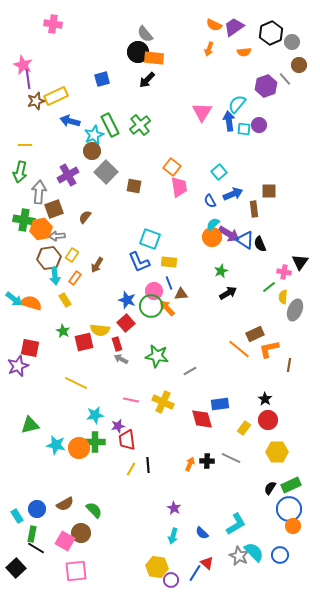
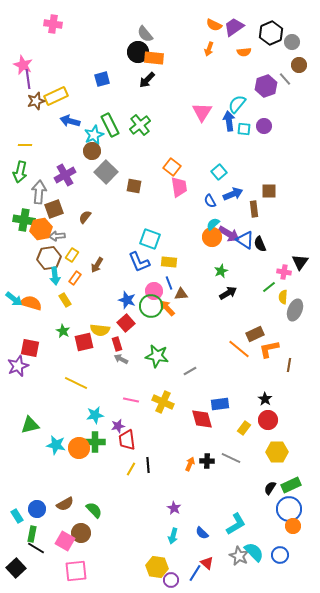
purple circle at (259, 125): moved 5 px right, 1 px down
purple cross at (68, 175): moved 3 px left
